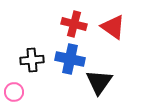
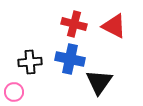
red triangle: moved 1 px right, 1 px up; rotated 8 degrees counterclockwise
black cross: moved 2 px left, 2 px down
